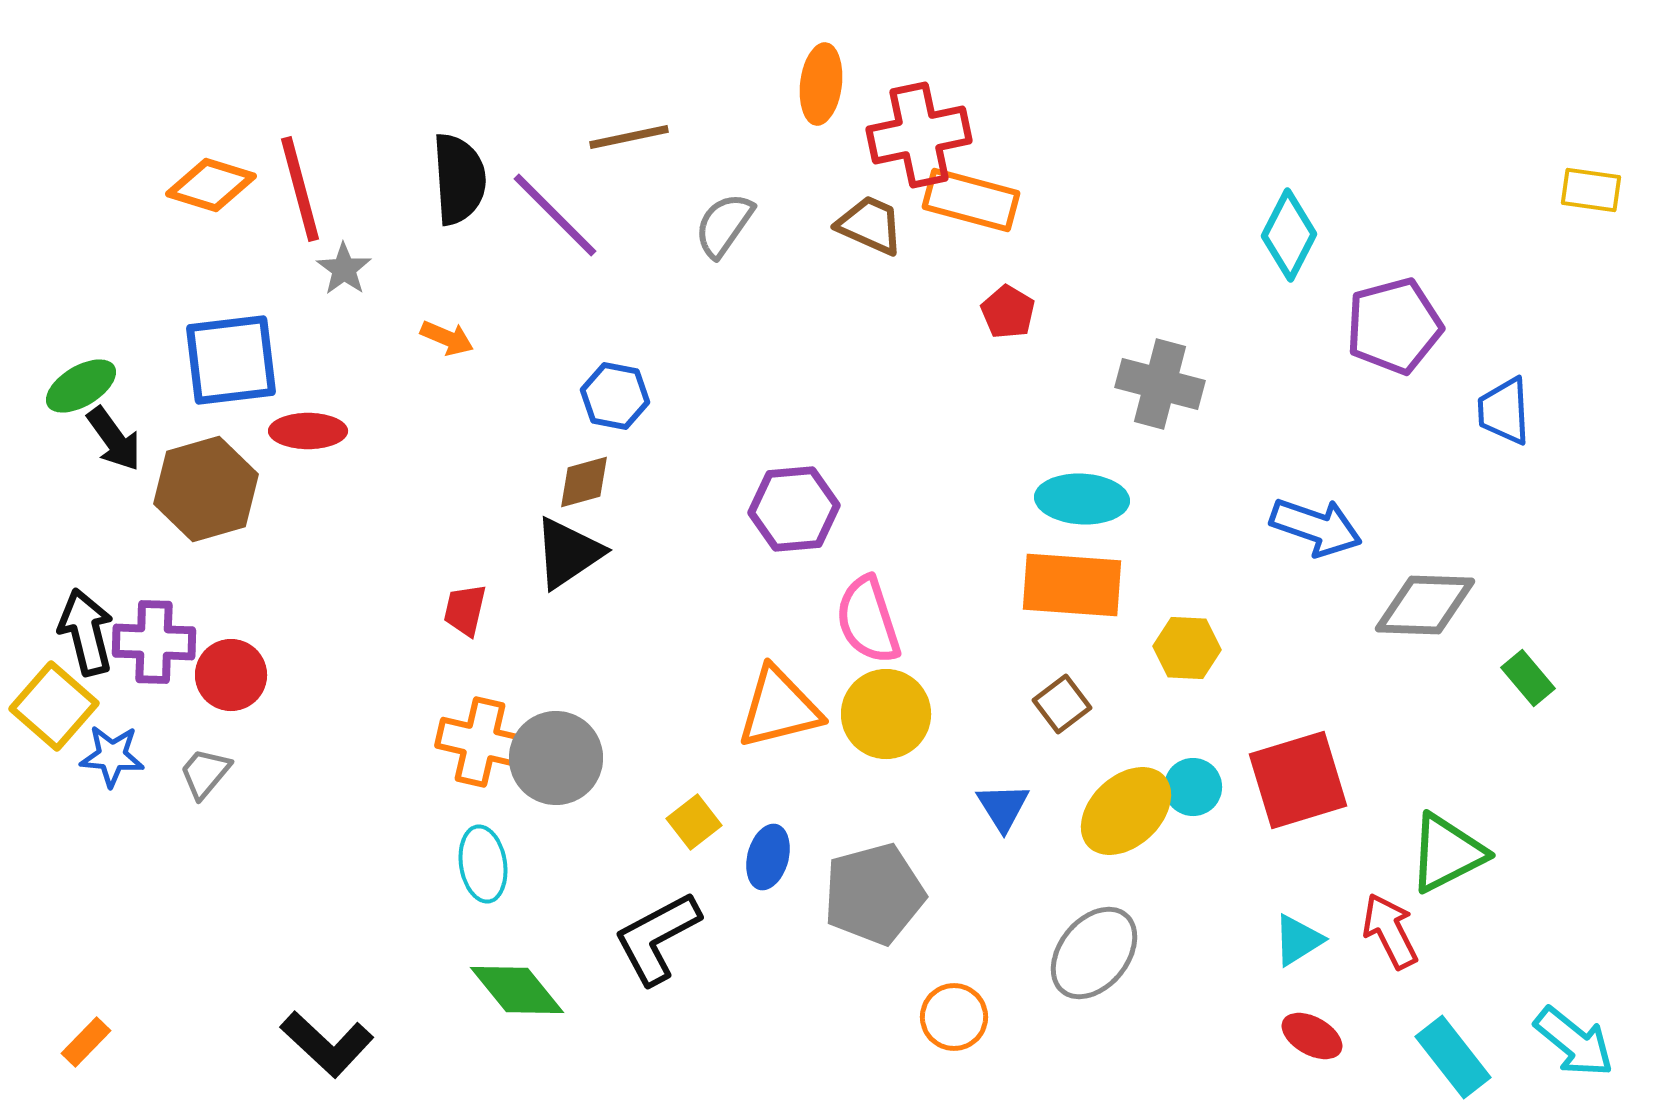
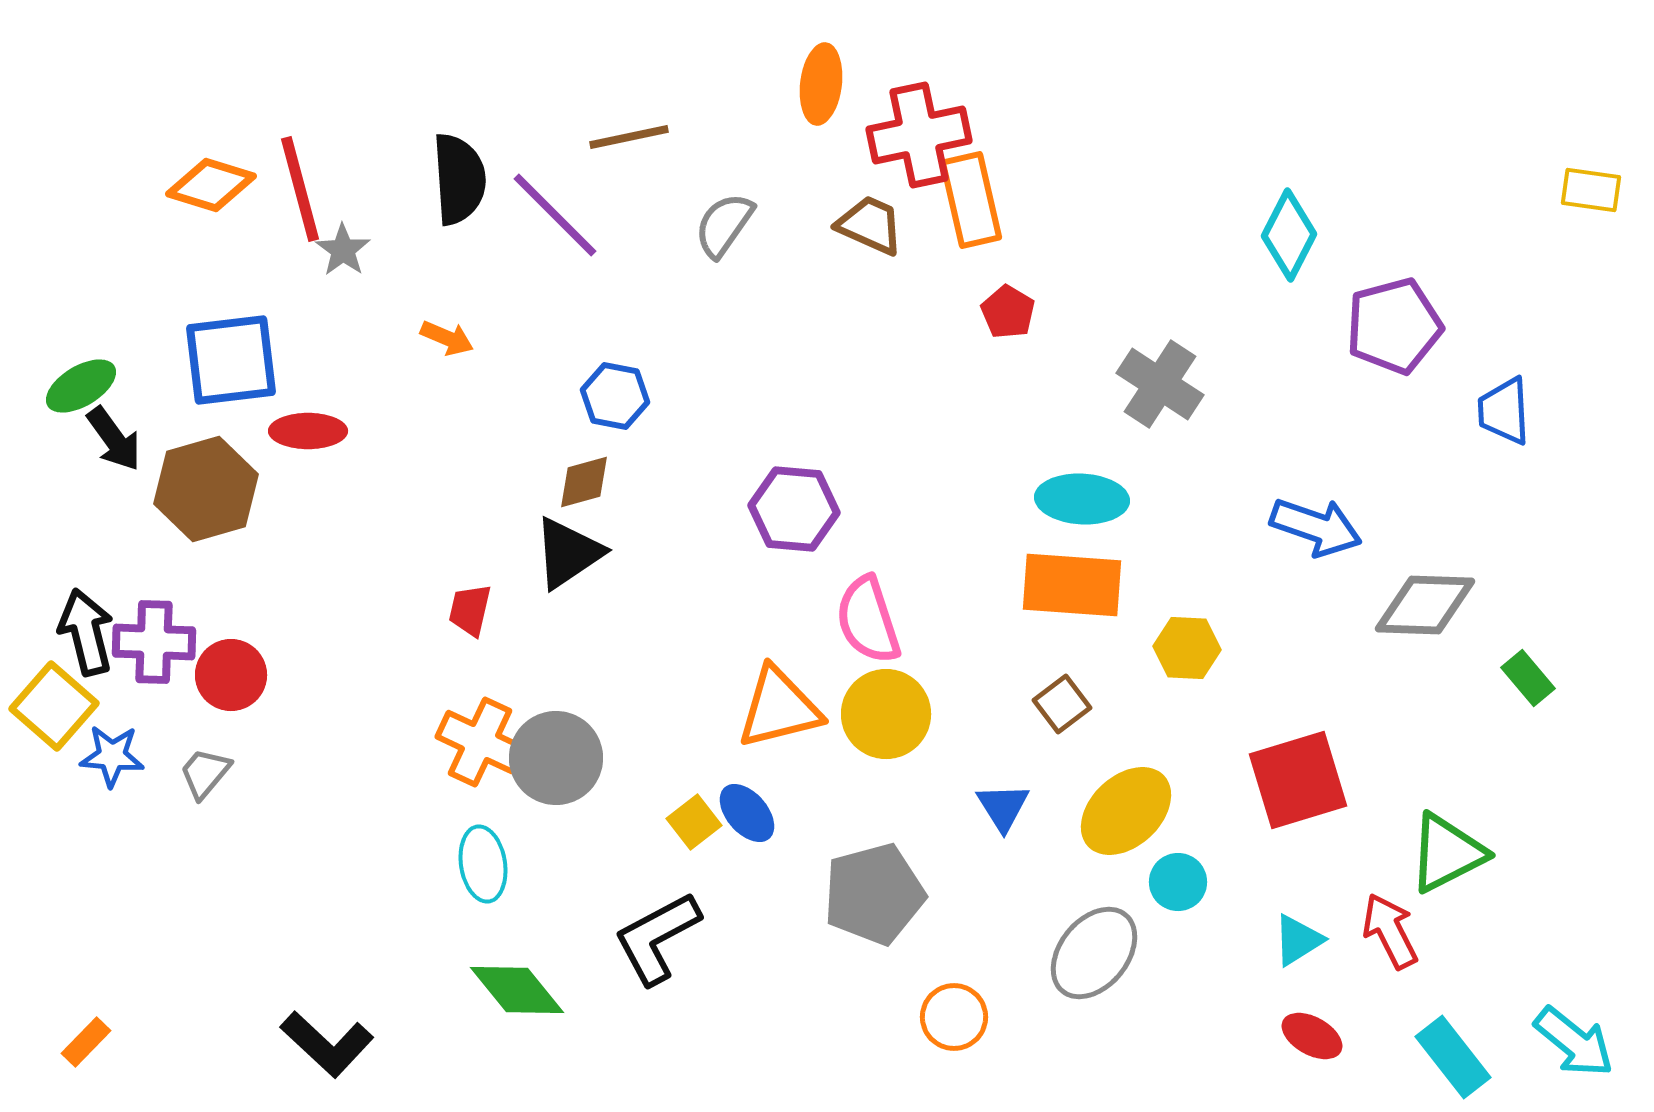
orange rectangle at (971, 200): rotated 62 degrees clockwise
gray star at (344, 269): moved 1 px left, 19 px up
gray cross at (1160, 384): rotated 18 degrees clockwise
purple hexagon at (794, 509): rotated 10 degrees clockwise
red trapezoid at (465, 610): moved 5 px right
orange cross at (480, 742): rotated 12 degrees clockwise
cyan circle at (1193, 787): moved 15 px left, 95 px down
blue ellipse at (768, 857): moved 21 px left, 44 px up; rotated 56 degrees counterclockwise
